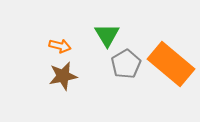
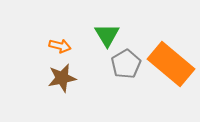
brown star: moved 1 px left, 2 px down
